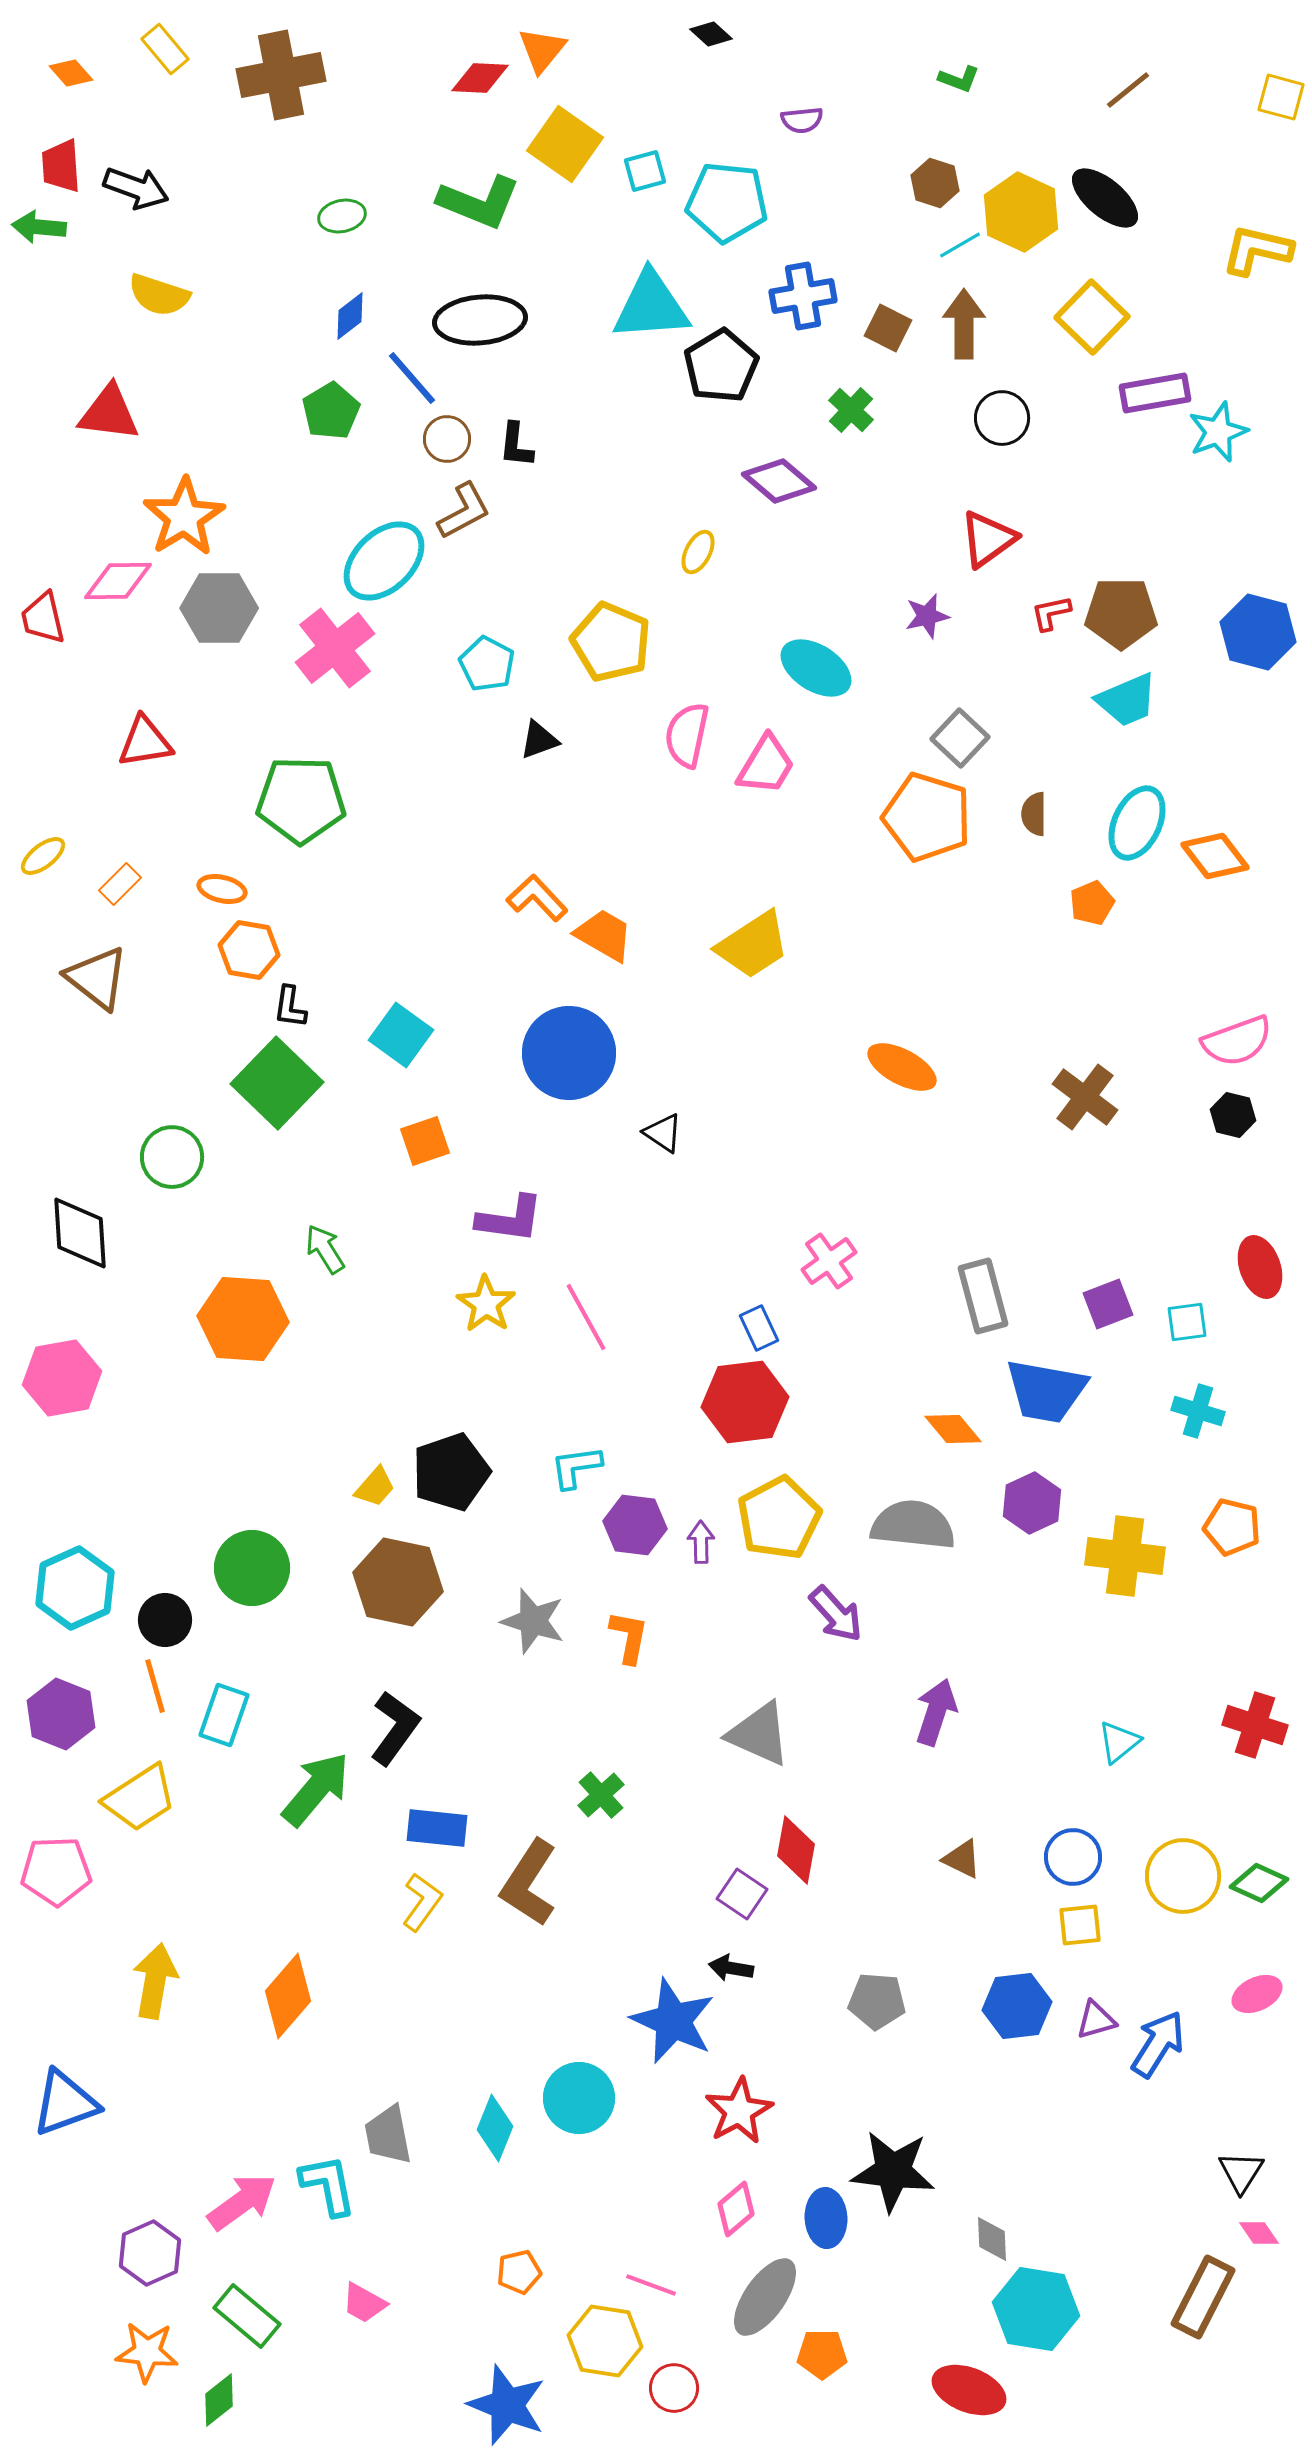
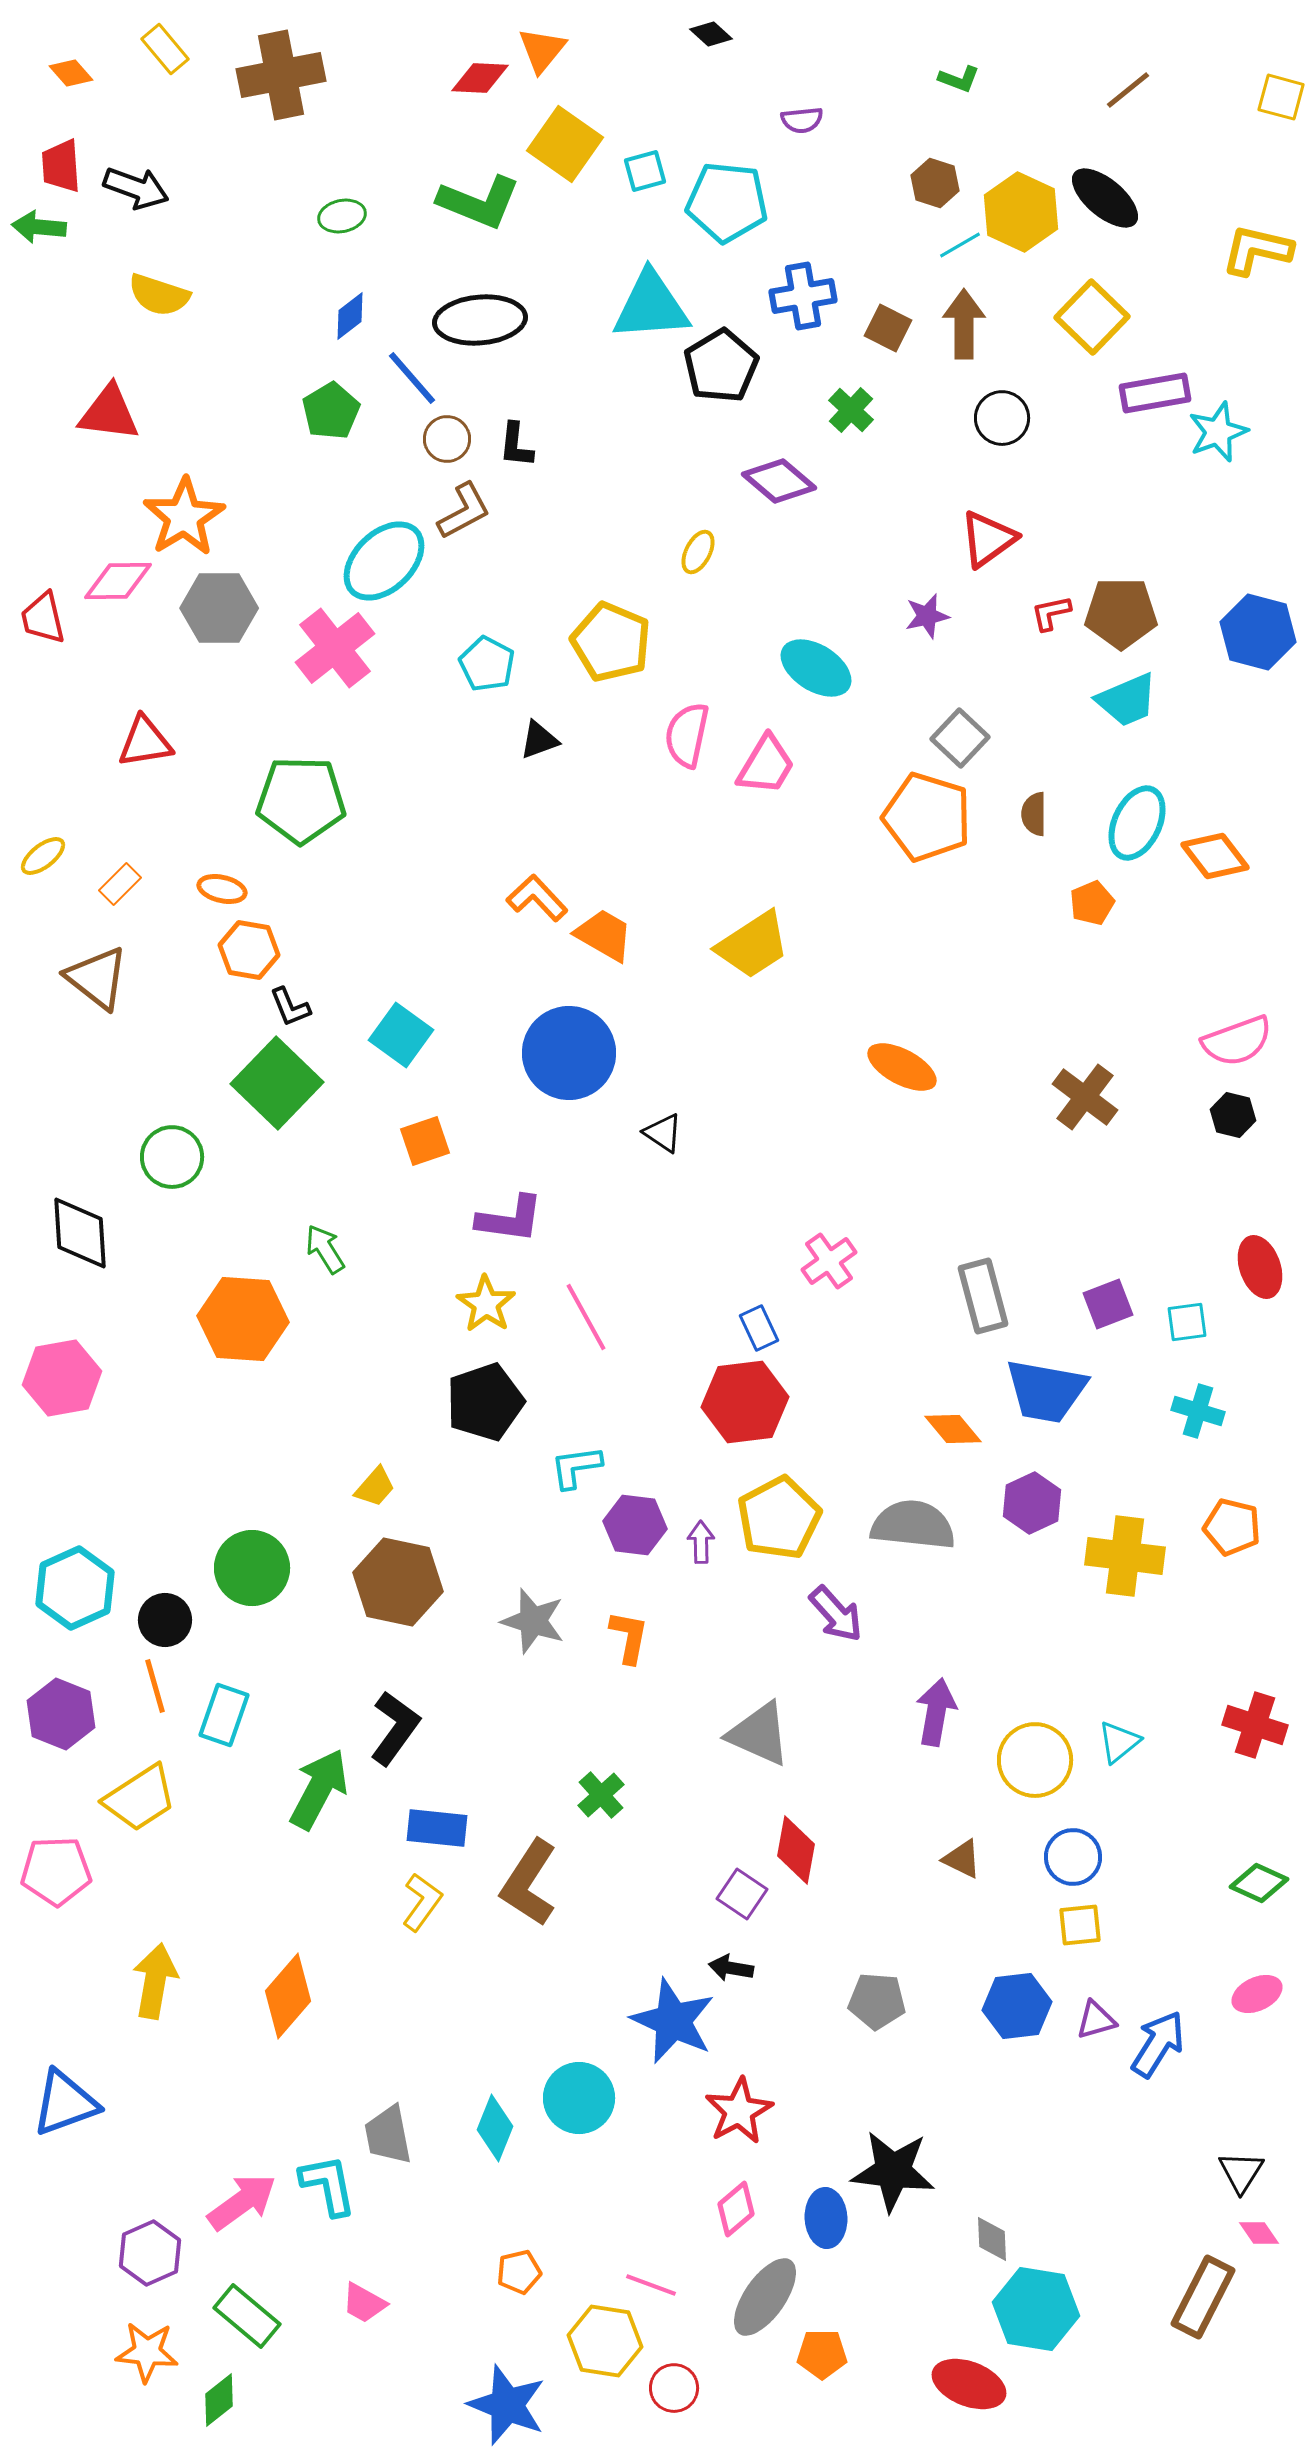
black L-shape at (290, 1007): rotated 30 degrees counterclockwise
black pentagon at (451, 1472): moved 34 px right, 70 px up
purple arrow at (936, 1712): rotated 8 degrees counterclockwise
green arrow at (316, 1789): moved 3 px right; rotated 12 degrees counterclockwise
yellow circle at (1183, 1876): moved 148 px left, 116 px up
red ellipse at (969, 2390): moved 6 px up
